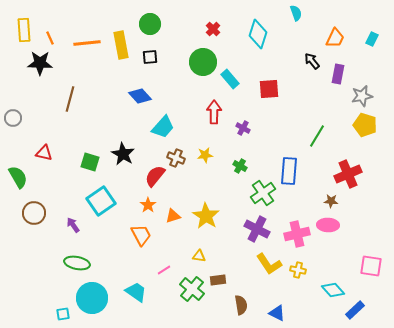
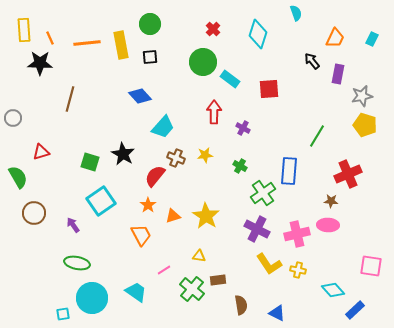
cyan rectangle at (230, 79): rotated 12 degrees counterclockwise
red triangle at (44, 153): moved 3 px left, 1 px up; rotated 30 degrees counterclockwise
